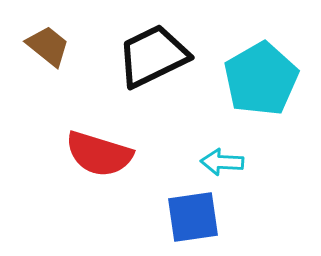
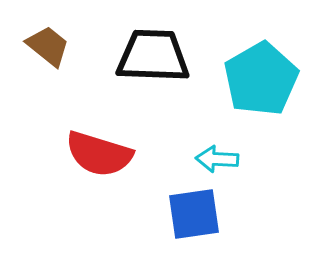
black trapezoid: rotated 28 degrees clockwise
cyan arrow: moved 5 px left, 3 px up
blue square: moved 1 px right, 3 px up
